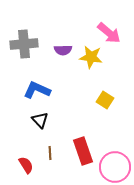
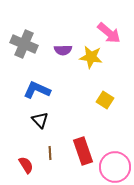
gray cross: rotated 28 degrees clockwise
